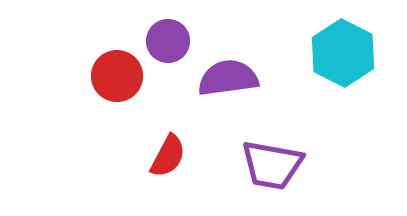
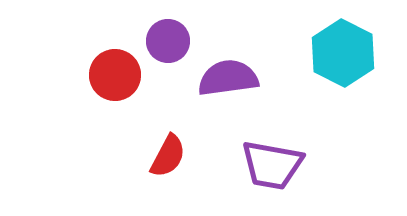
red circle: moved 2 px left, 1 px up
